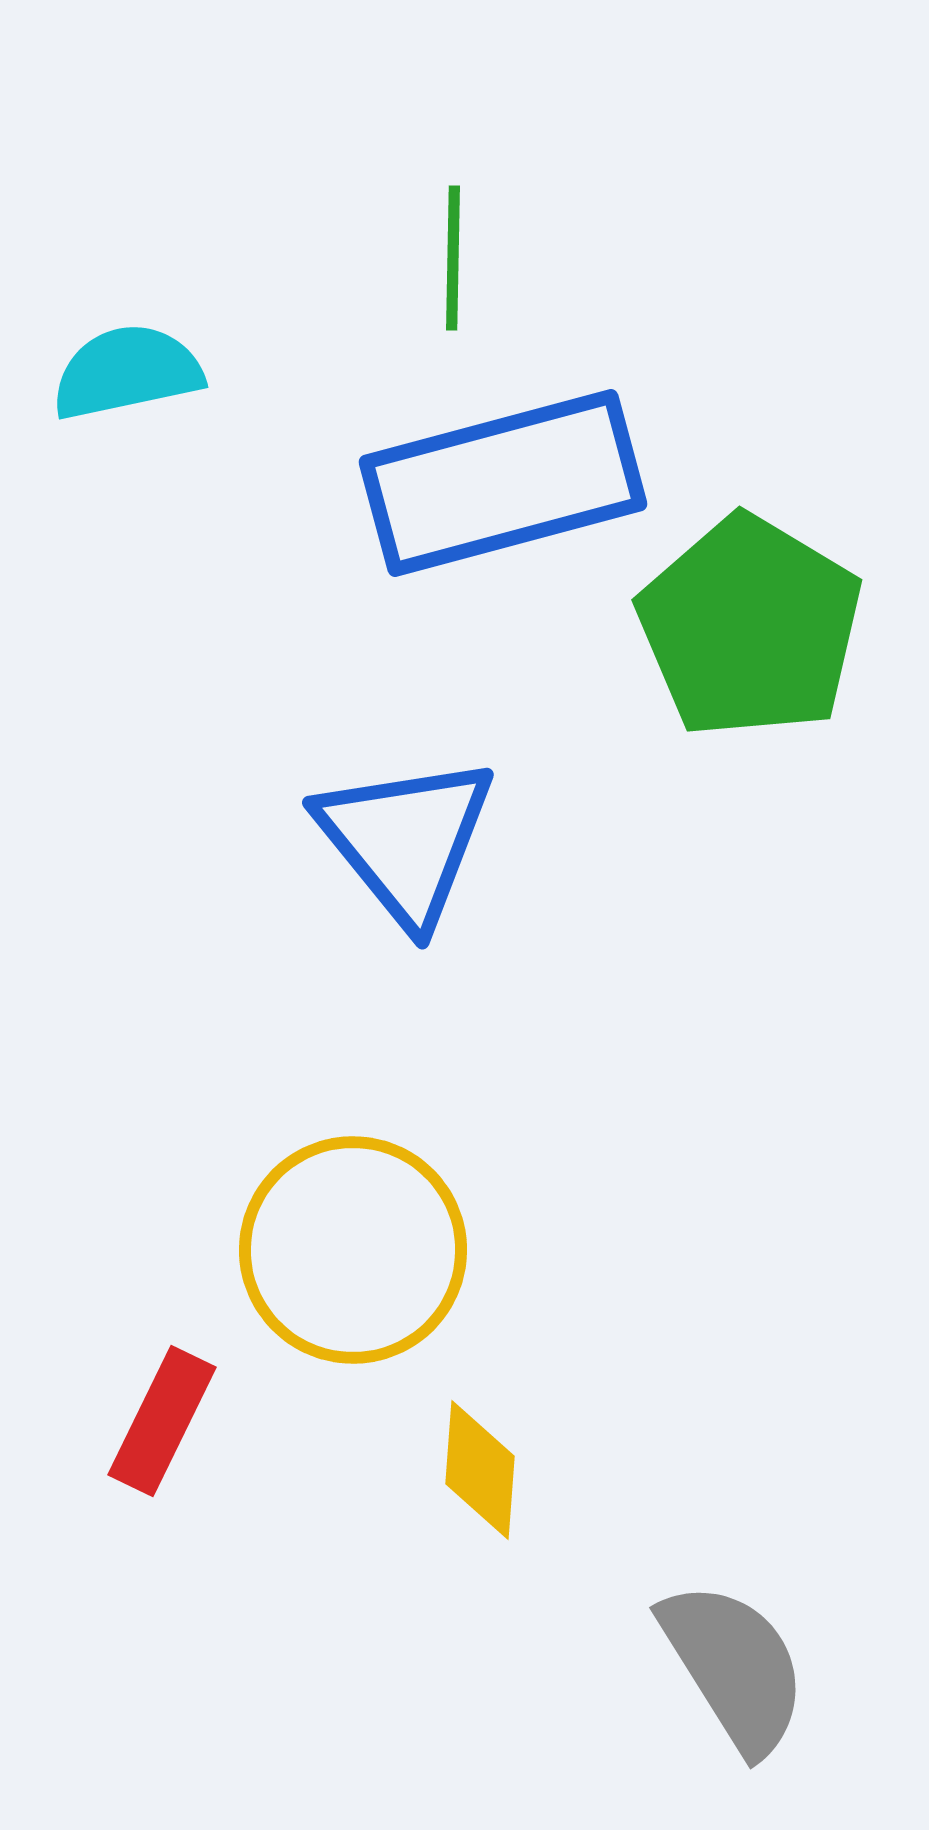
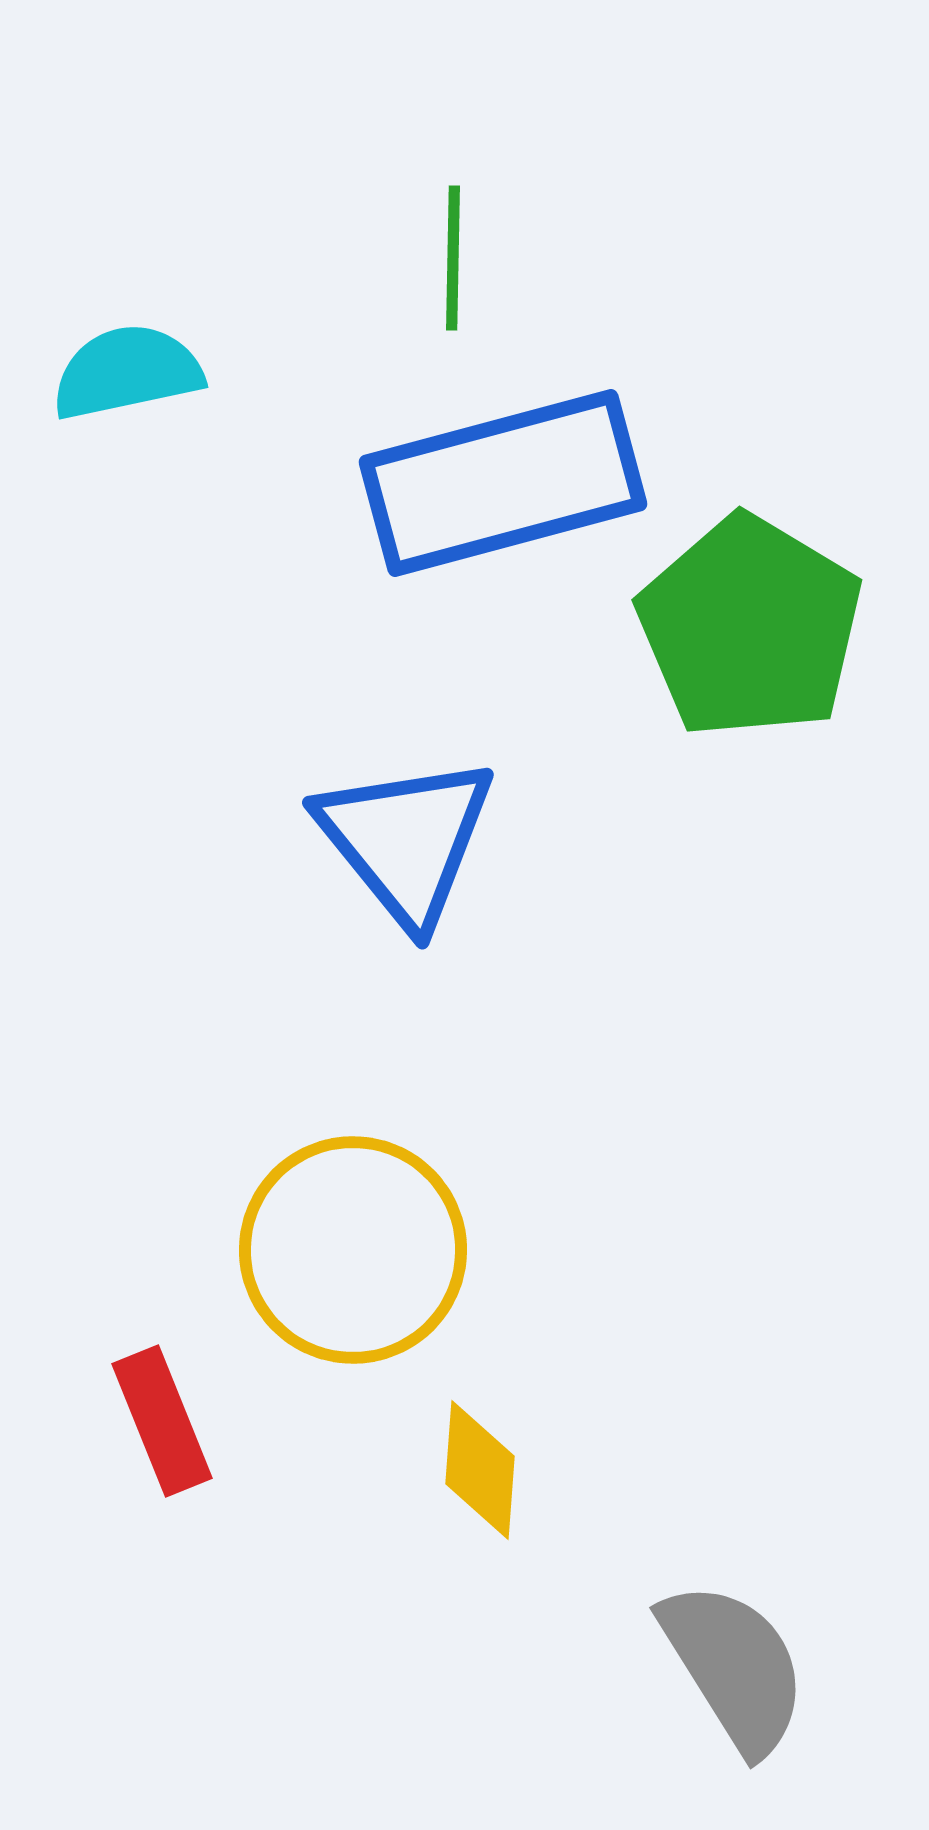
red rectangle: rotated 48 degrees counterclockwise
